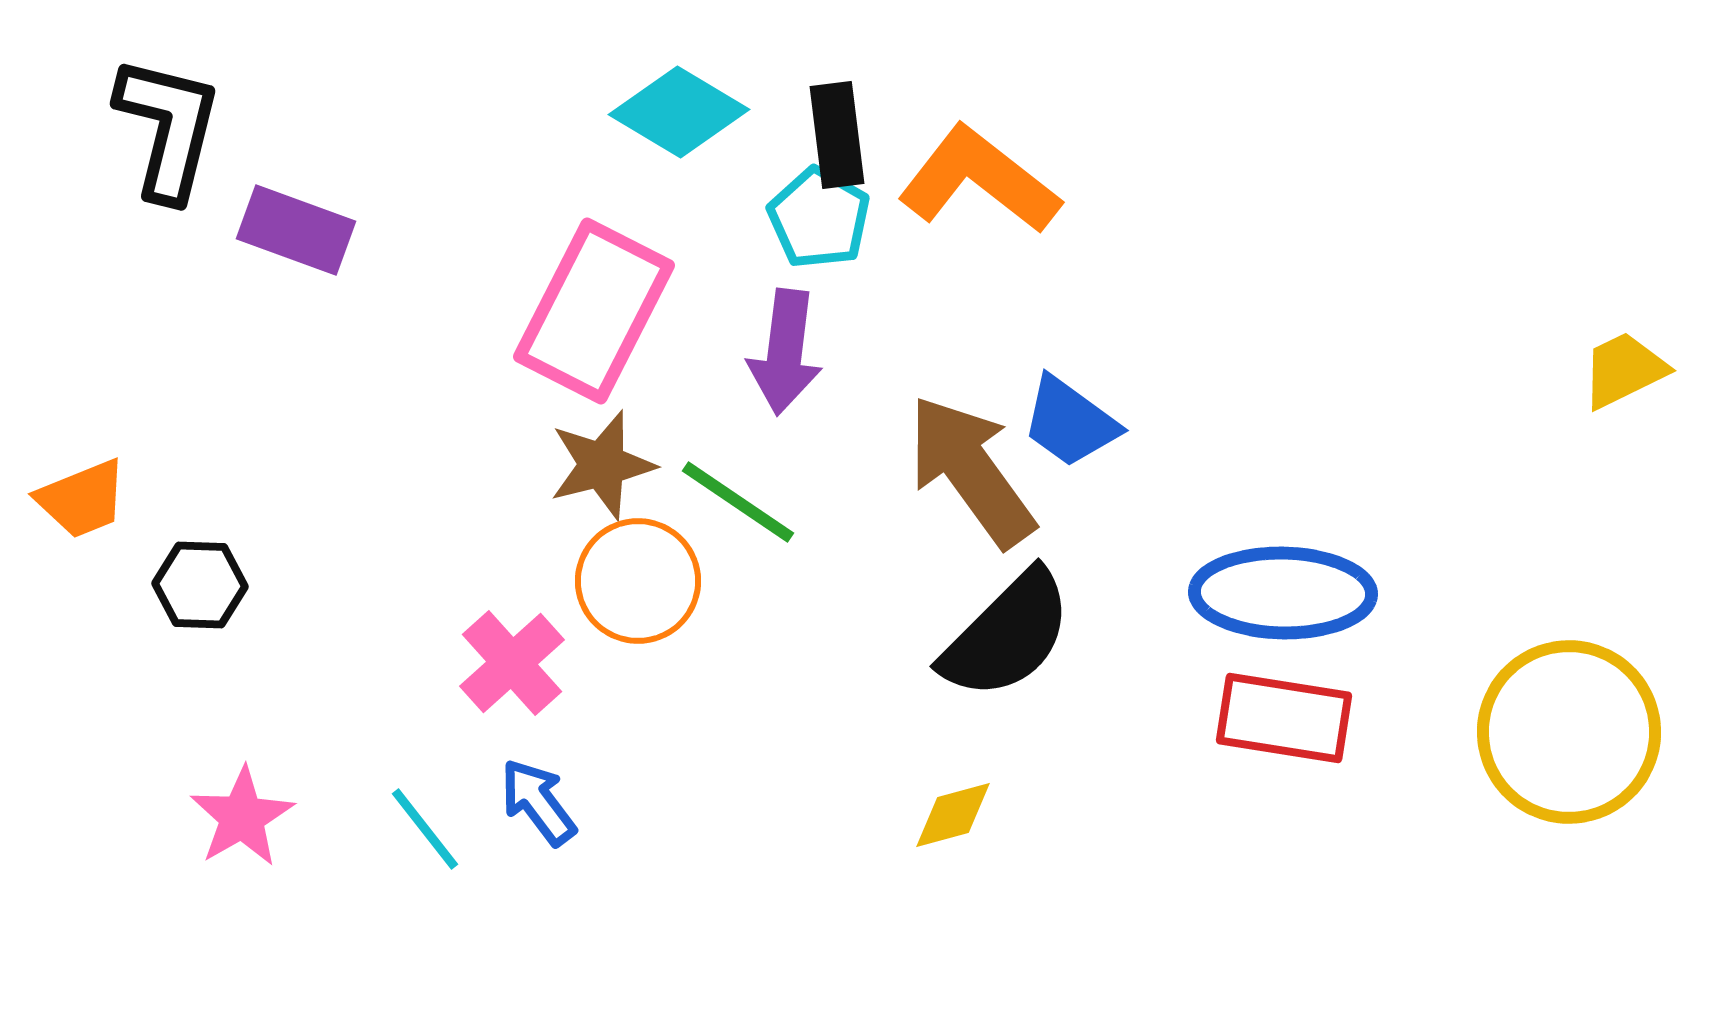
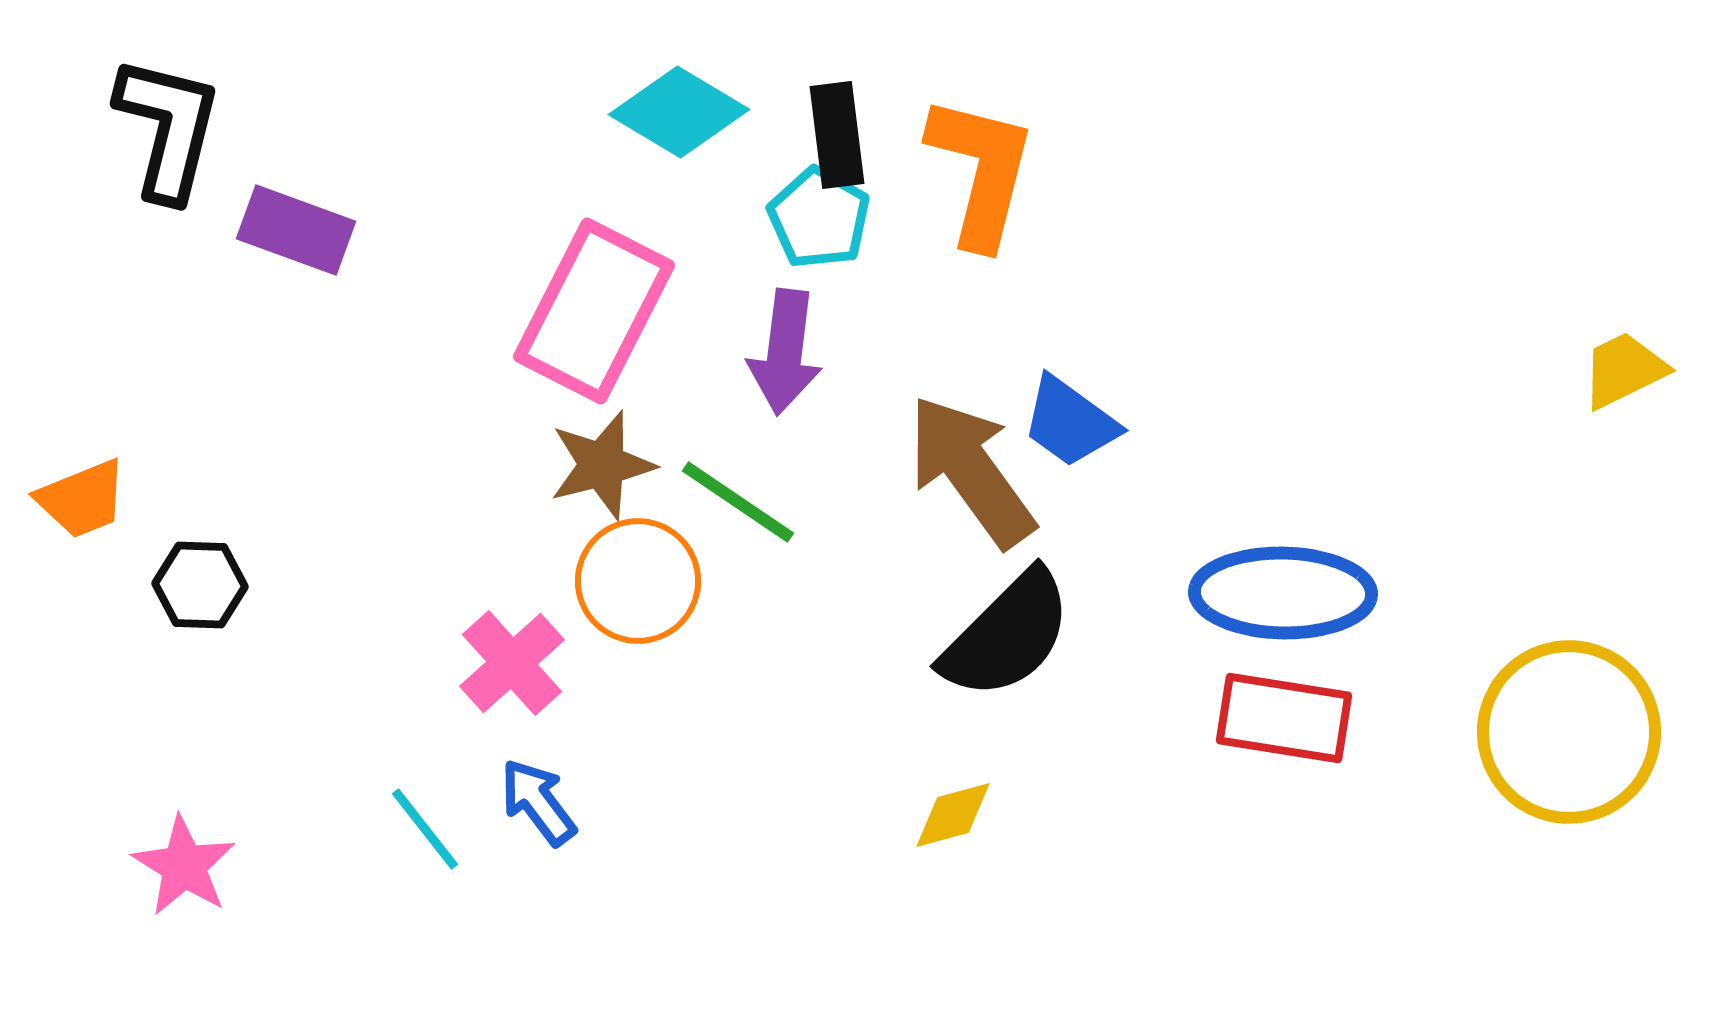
orange L-shape: moved 2 px right, 9 px up; rotated 66 degrees clockwise
pink star: moved 58 px left, 49 px down; rotated 10 degrees counterclockwise
